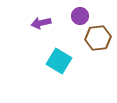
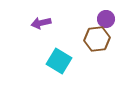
purple circle: moved 26 px right, 3 px down
brown hexagon: moved 1 px left, 1 px down
